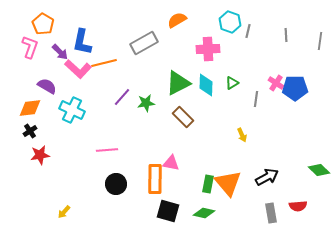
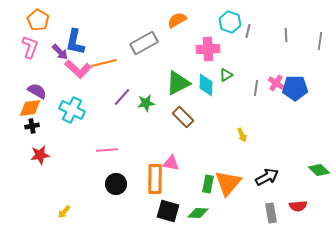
orange pentagon at (43, 24): moved 5 px left, 4 px up
blue L-shape at (82, 42): moved 7 px left
green triangle at (232, 83): moved 6 px left, 8 px up
purple semicircle at (47, 86): moved 10 px left, 5 px down
gray line at (256, 99): moved 11 px up
black cross at (30, 131): moved 2 px right, 5 px up; rotated 24 degrees clockwise
orange triangle at (228, 183): rotated 20 degrees clockwise
green diamond at (204, 213): moved 6 px left; rotated 10 degrees counterclockwise
